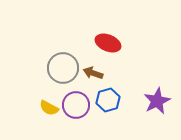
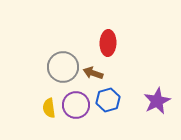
red ellipse: rotated 70 degrees clockwise
gray circle: moved 1 px up
yellow semicircle: rotated 54 degrees clockwise
